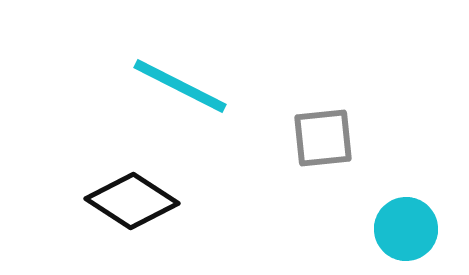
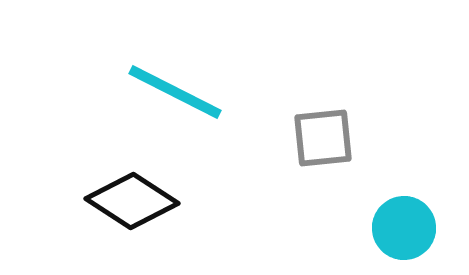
cyan line: moved 5 px left, 6 px down
cyan circle: moved 2 px left, 1 px up
